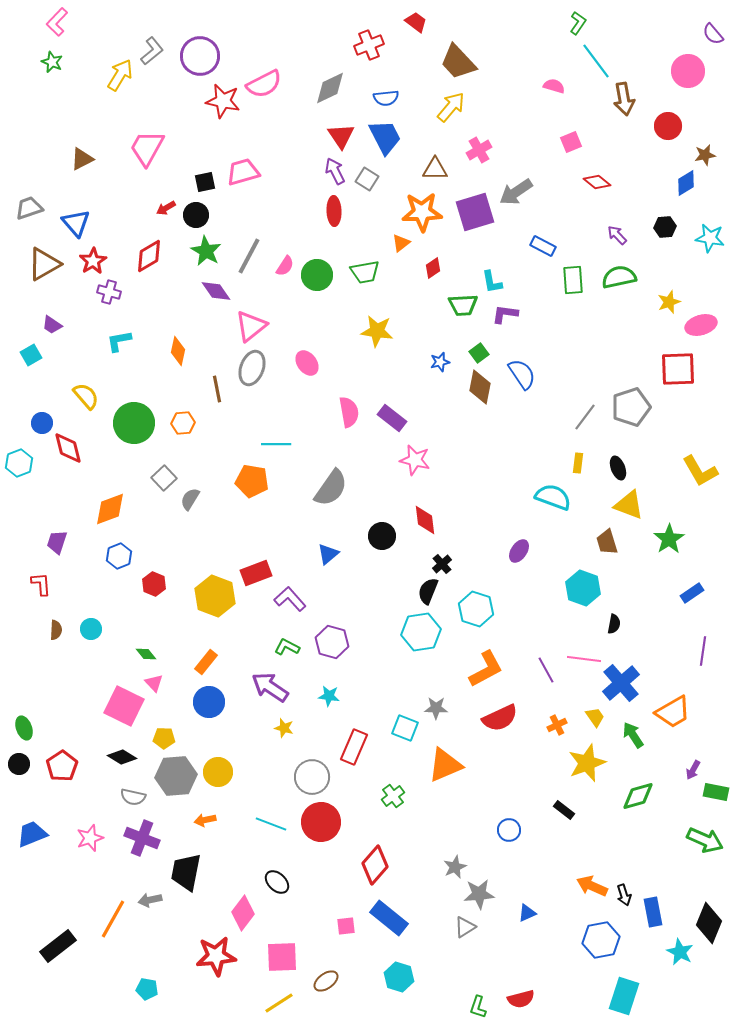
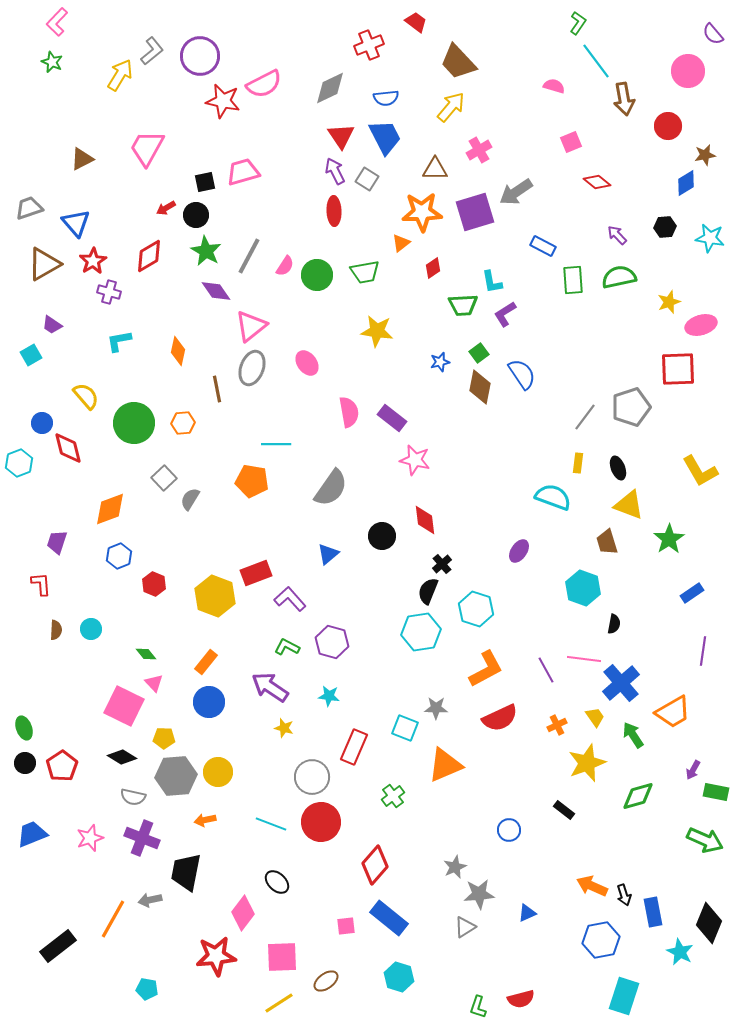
purple L-shape at (505, 314): rotated 40 degrees counterclockwise
black circle at (19, 764): moved 6 px right, 1 px up
